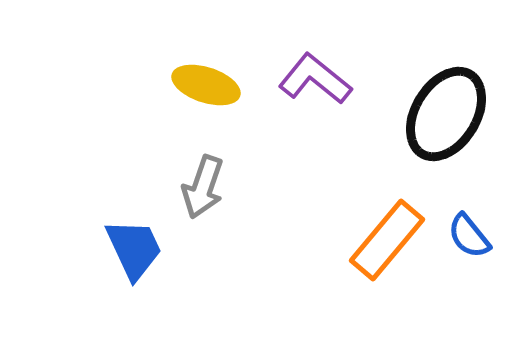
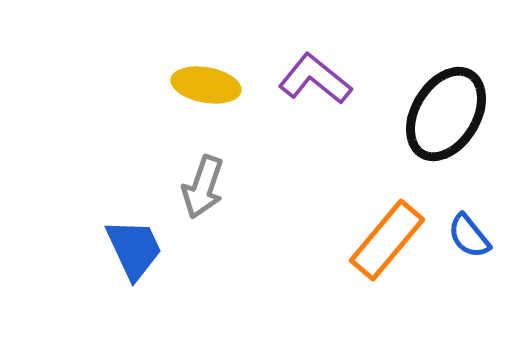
yellow ellipse: rotated 8 degrees counterclockwise
